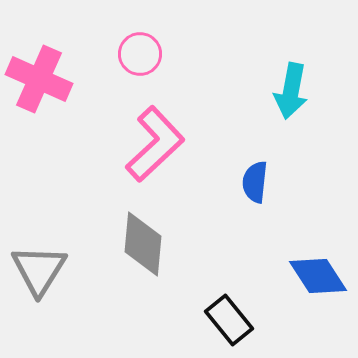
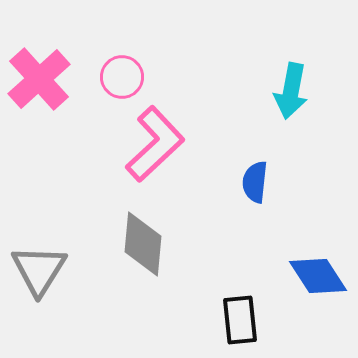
pink circle: moved 18 px left, 23 px down
pink cross: rotated 24 degrees clockwise
black rectangle: moved 11 px right; rotated 33 degrees clockwise
